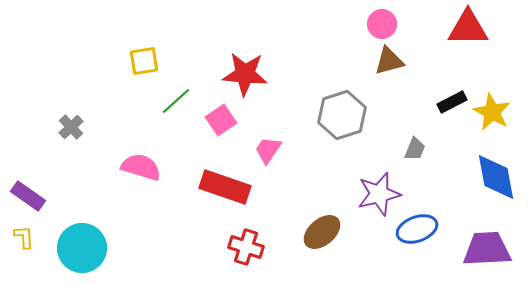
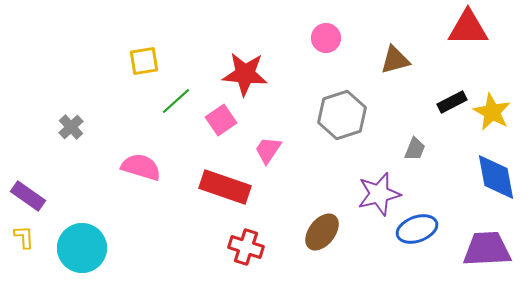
pink circle: moved 56 px left, 14 px down
brown triangle: moved 6 px right, 1 px up
brown ellipse: rotated 12 degrees counterclockwise
